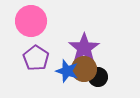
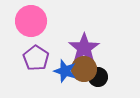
blue star: moved 2 px left
